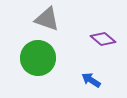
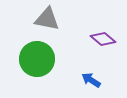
gray triangle: rotated 8 degrees counterclockwise
green circle: moved 1 px left, 1 px down
